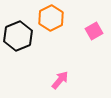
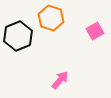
orange hexagon: rotated 15 degrees counterclockwise
pink square: moved 1 px right
